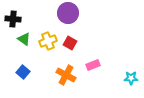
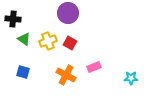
pink rectangle: moved 1 px right, 2 px down
blue square: rotated 24 degrees counterclockwise
